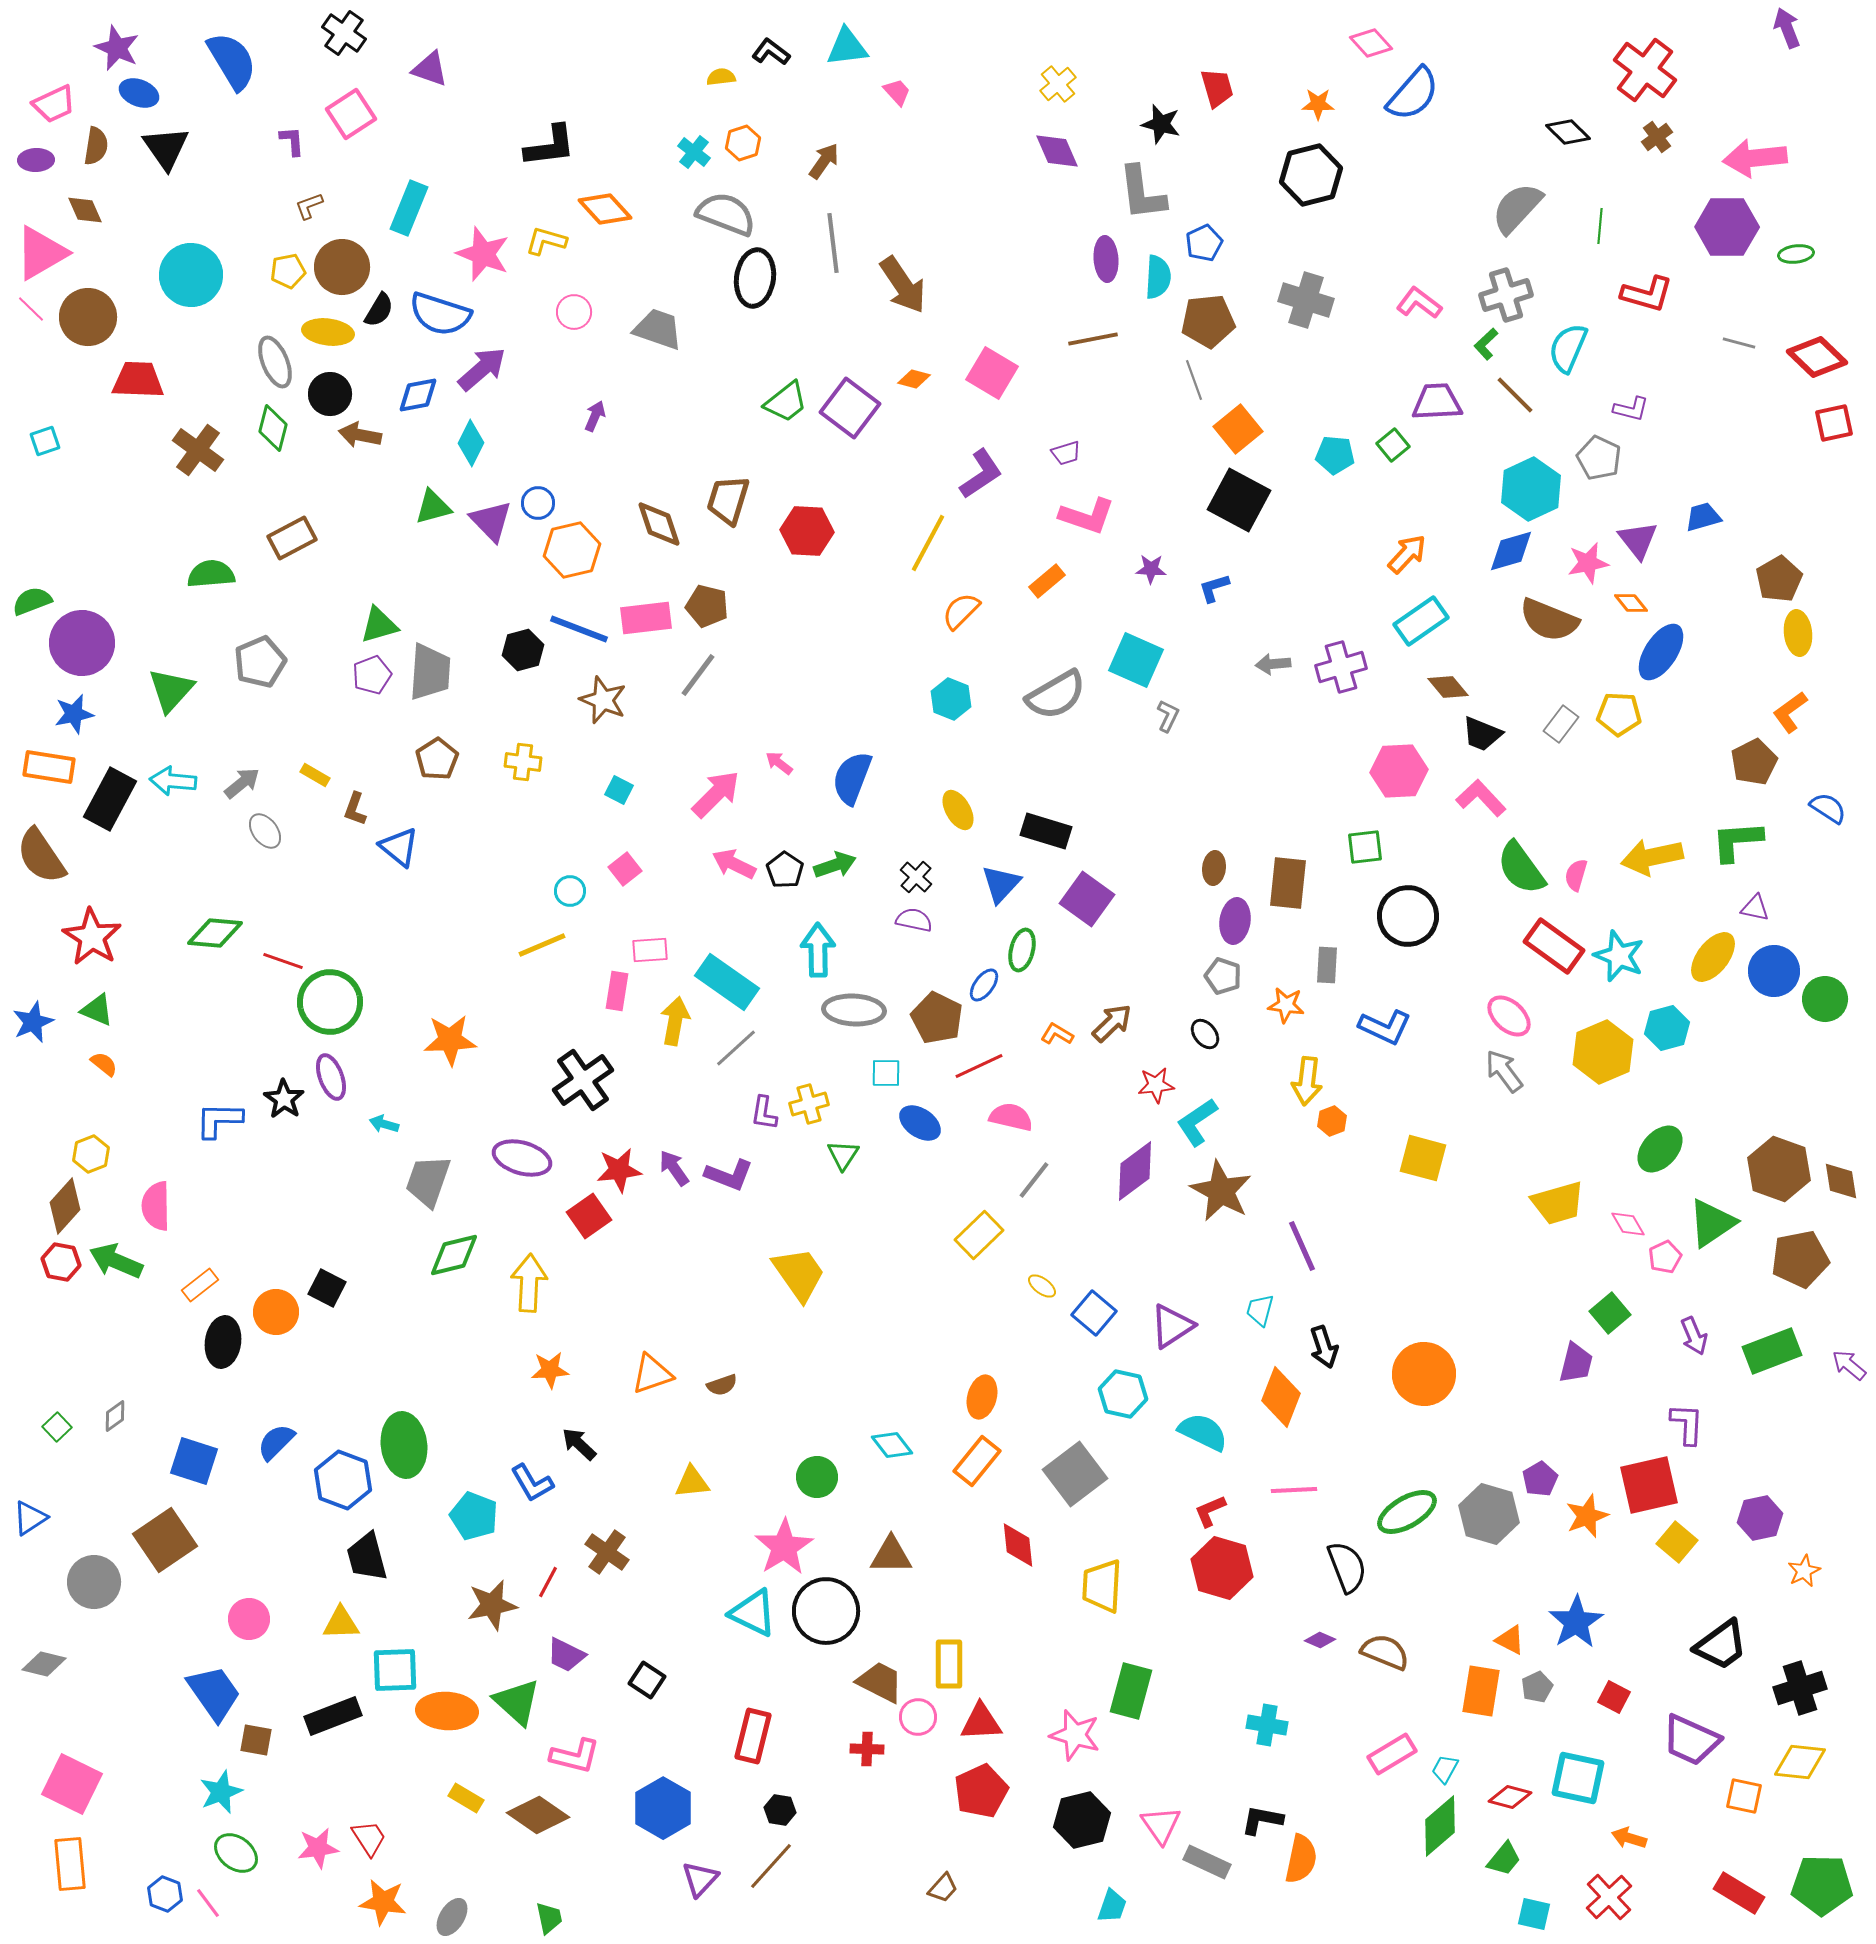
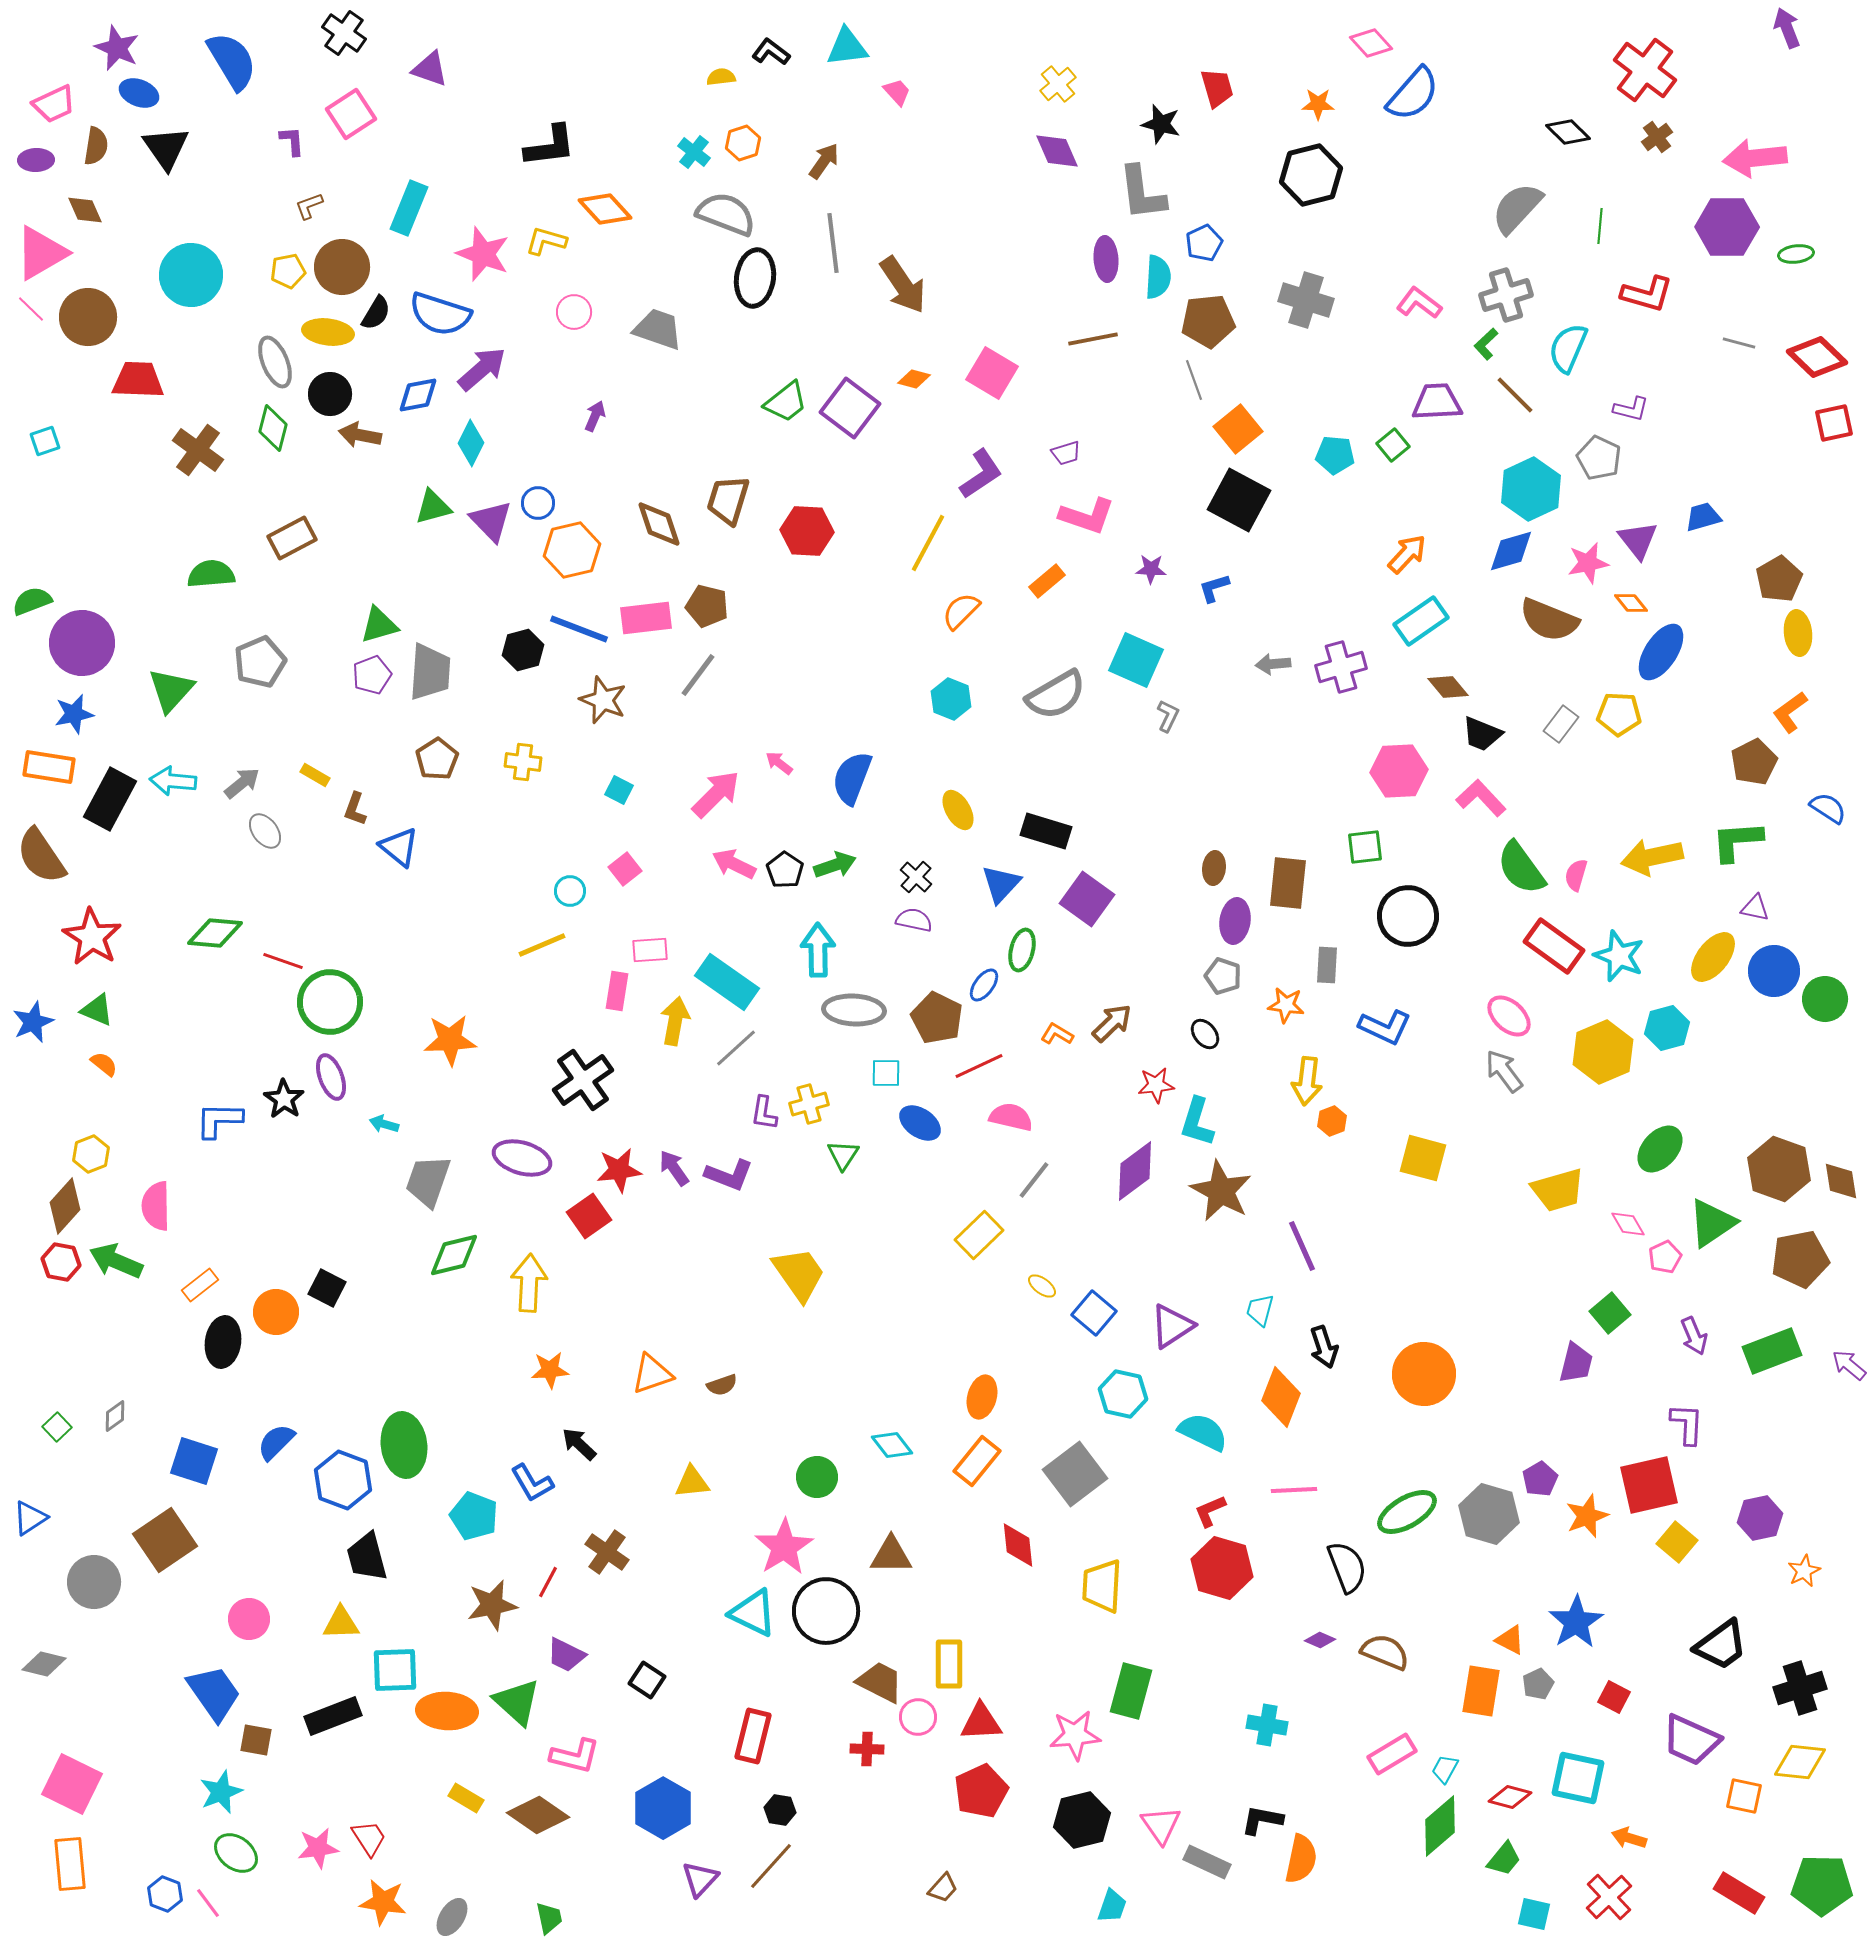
black semicircle at (379, 310): moved 3 px left, 3 px down
cyan L-shape at (1197, 1122): rotated 39 degrees counterclockwise
yellow trapezoid at (1558, 1203): moved 13 px up
gray pentagon at (1537, 1687): moved 1 px right, 3 px up
pink star at (1075, 1735): rotated 21 degrees counterclockwise
